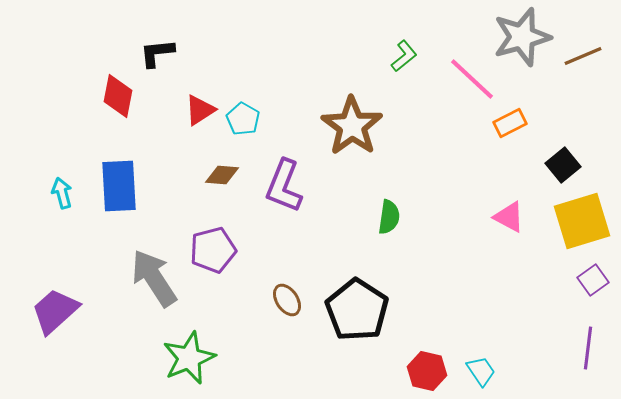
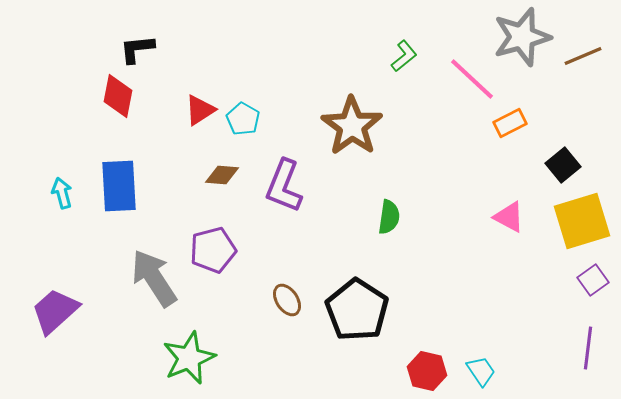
black L-shape: moved 20 px left, 4 px up
